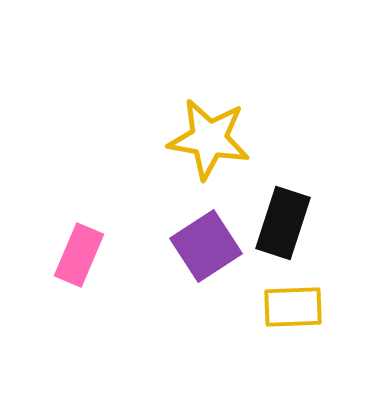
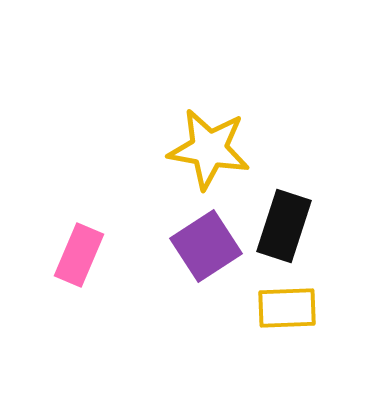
yellow star: moved 10 px down
black rectangle: moved 1 px right, 3 px down
yellow rectangle: moved 6 px left, 1 px down
